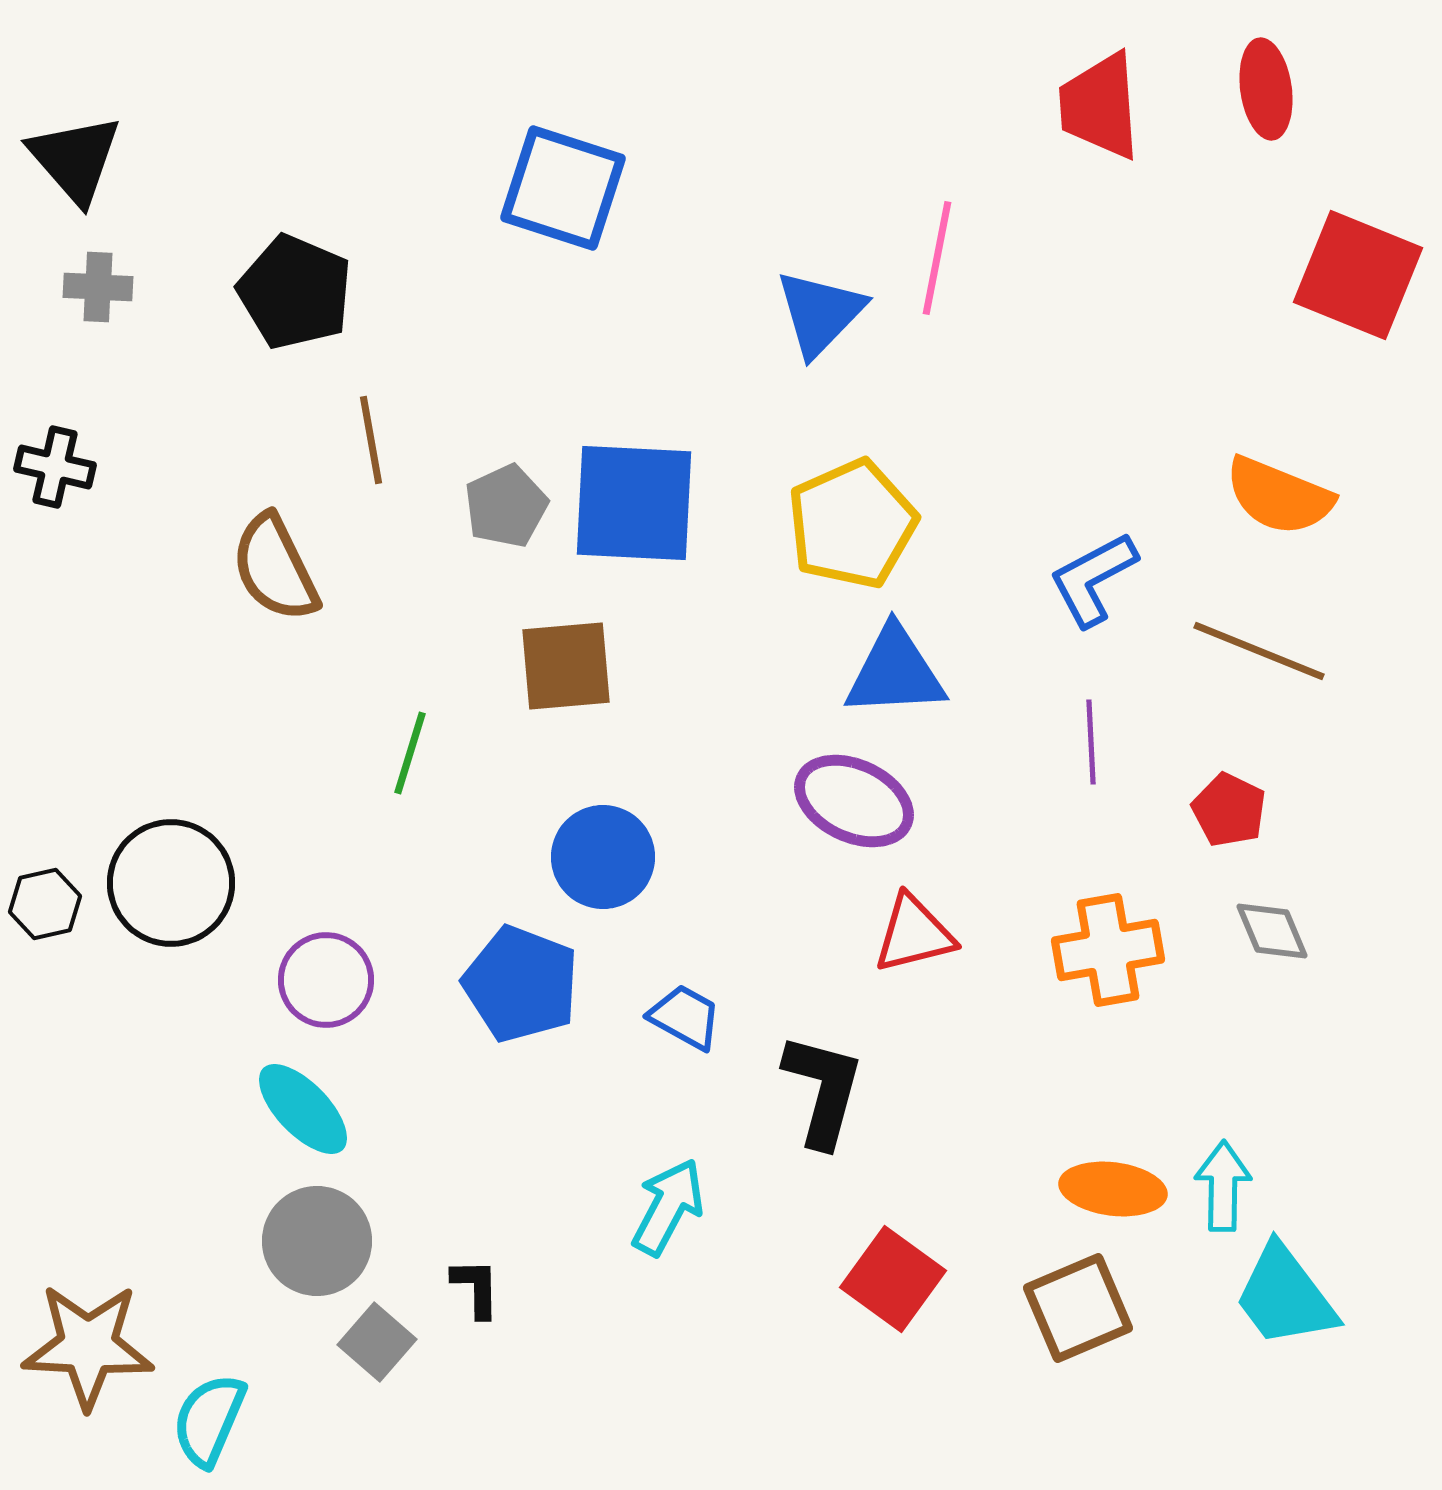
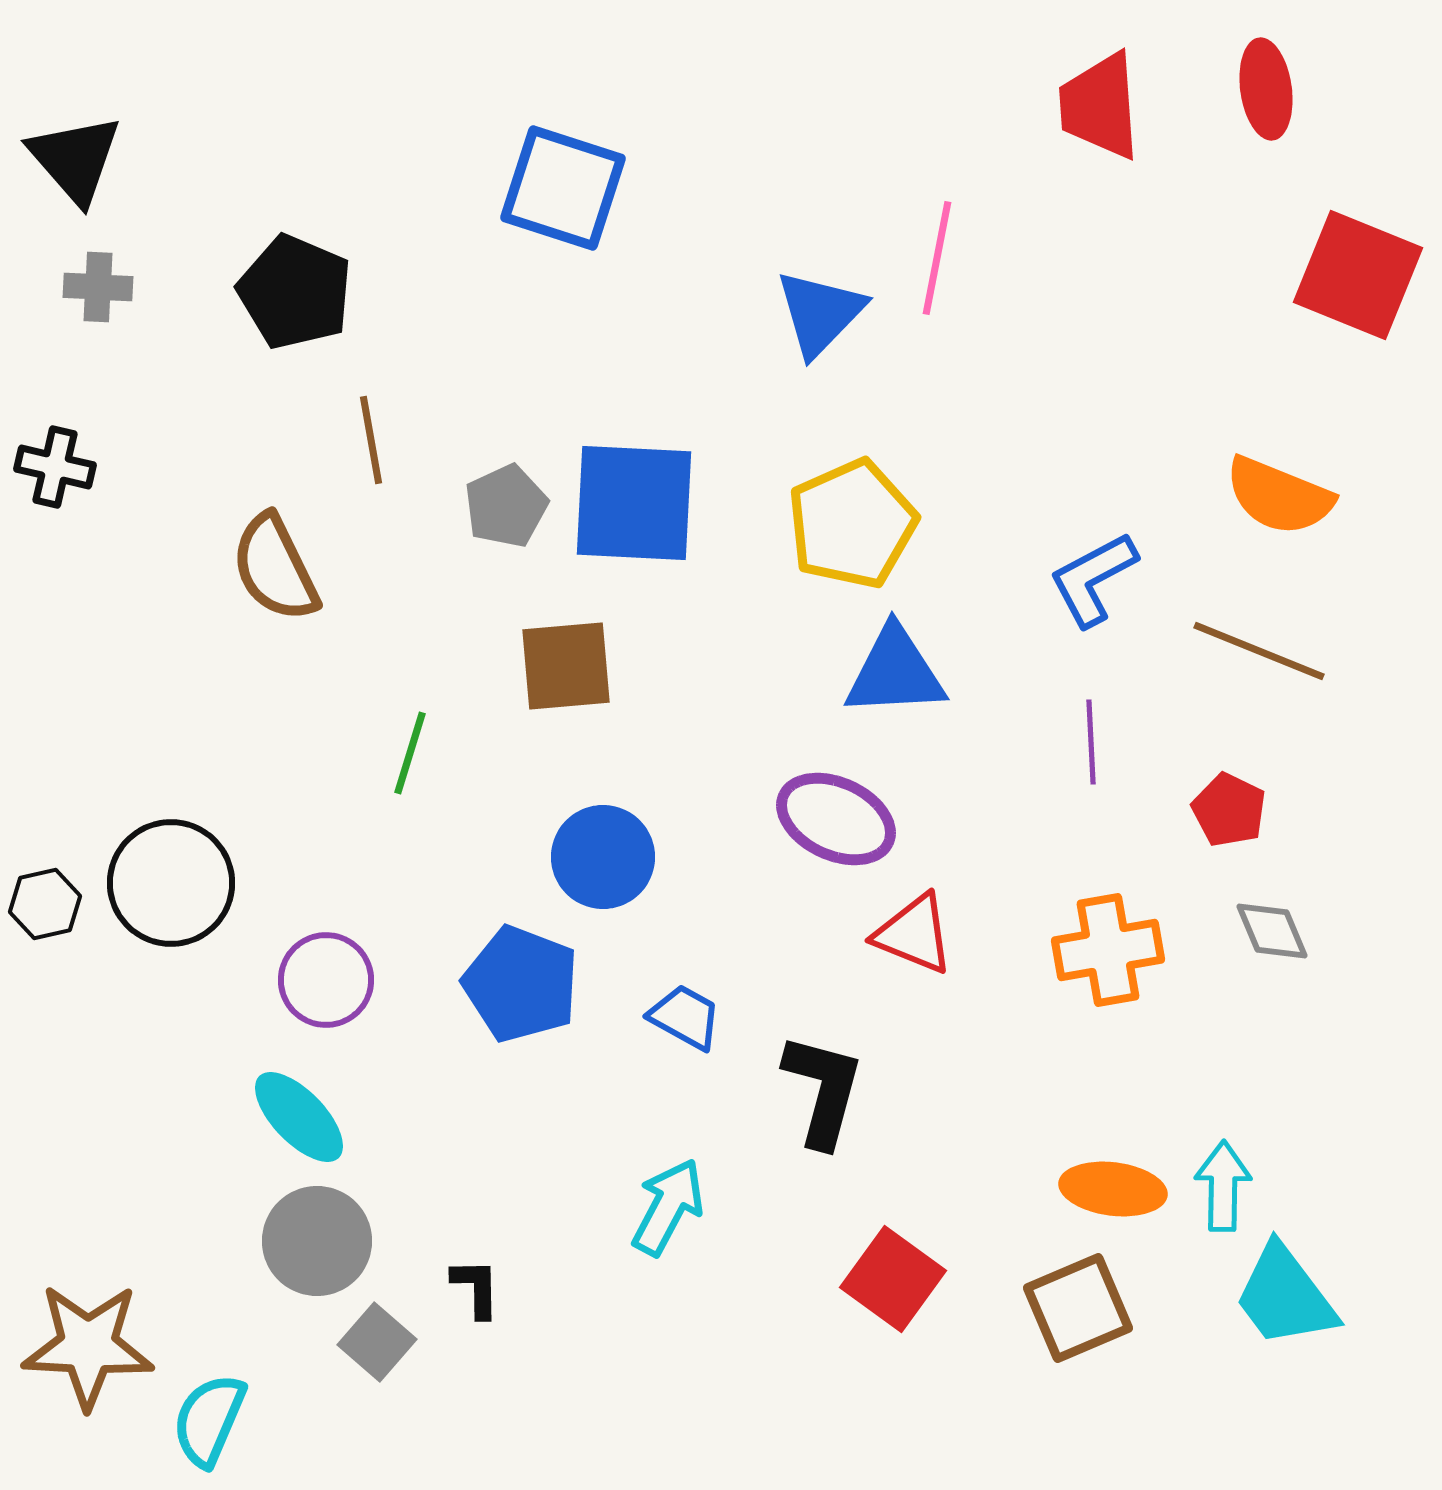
purple ellipse at (854, 801): moved 18 px left, 18 px down
red triangle at (914, 934): rotated 36 degrees clockwise
cyan ellipse at (303, 1109): moved 4 px left, 8 px down
